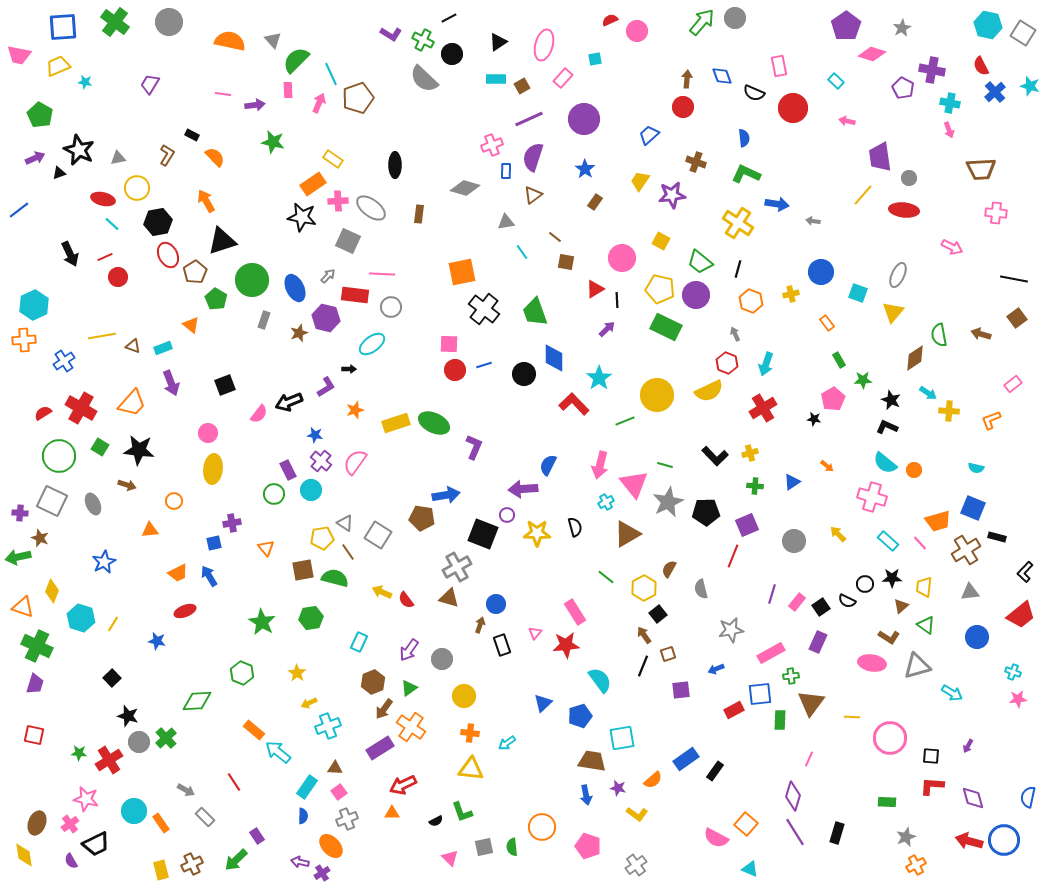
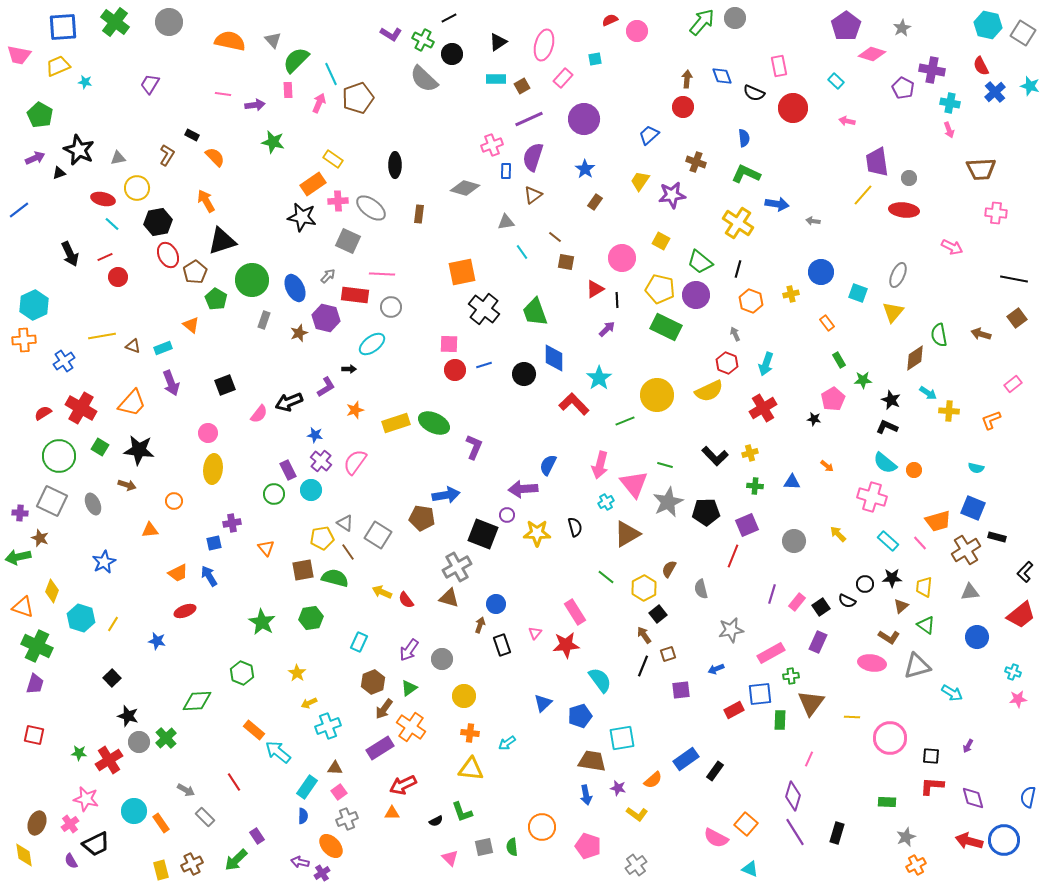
purple trapezoid at (880, 157): moved 3 px left, 5 px down
blue triangle at (792, 482): rotated 36 degrees clockwise
